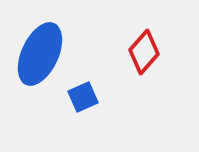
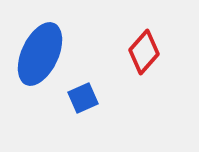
blue square: moved 1 px down
